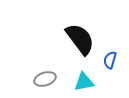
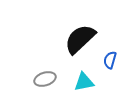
black semicircle: rotated 96 degrees counterclockwise
